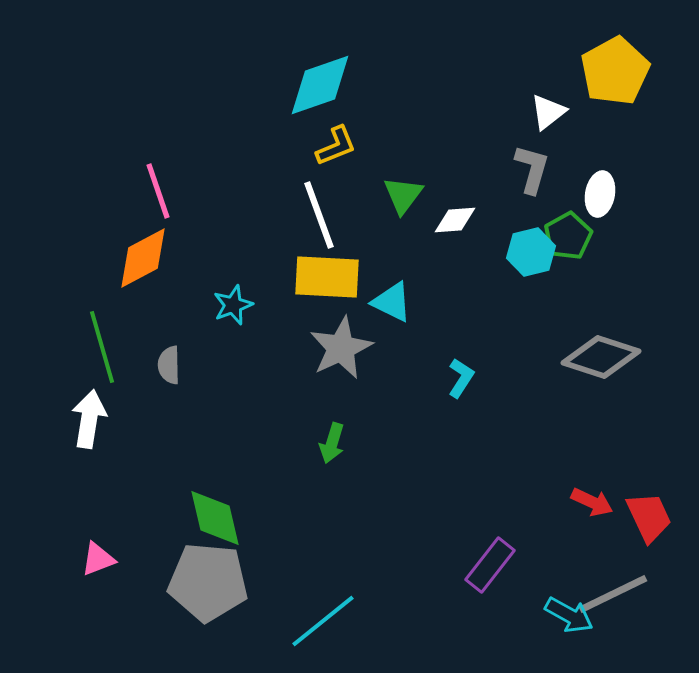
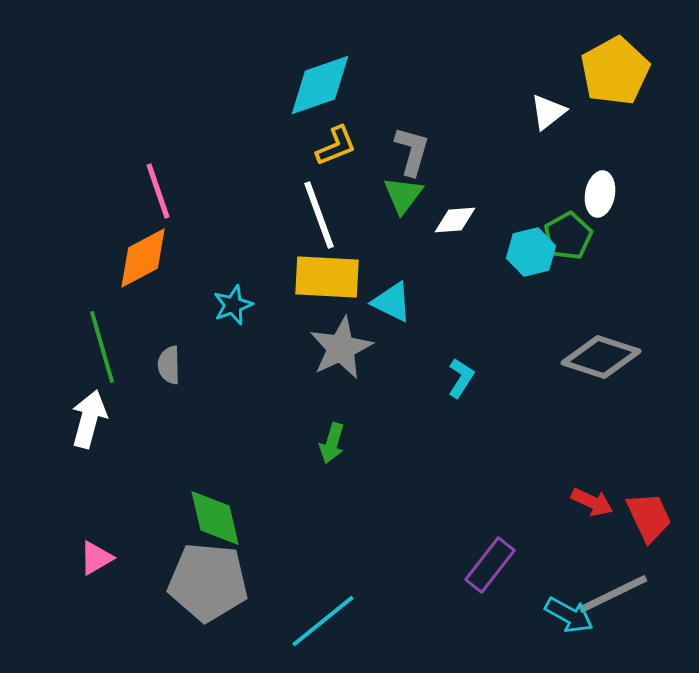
gray L-shape: moved 120 px left, 18 px up
white arrow: rotated 6 degrees clockwise
pink triangle: moved 2 px left, 1 px up; rotated 9 degrees counterclockwise
